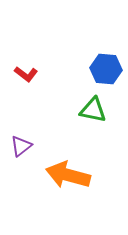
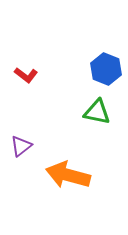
blue hexagon: rotated 16 degrees clockwise
red L-shape: moved 1 px down
green triangle: moved 4 px right, 2 px down
